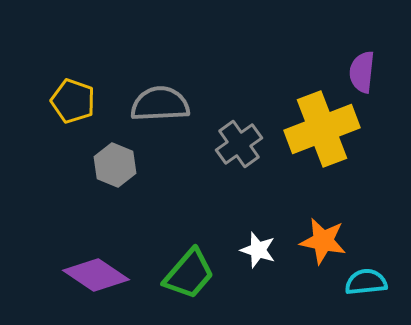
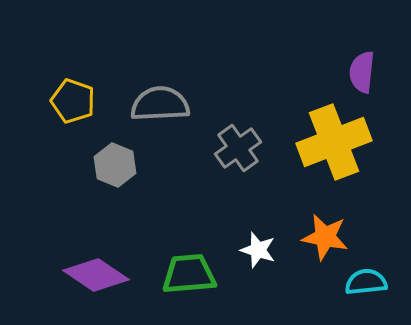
yellow cross: moved 12 px right, 13 px down
gray cross: moved 1 px left, 4 px down
orange star: moved 2 px right, 4 px up
green trapezoid: rotated 136 degrees counterclockwise
